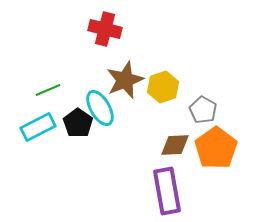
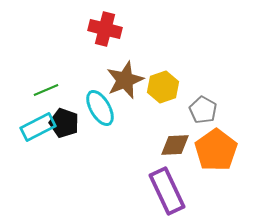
green line: moved 2 px left
black pentagon: moved 14 px left; rotated 16 degrees counterclockwise
orange pentagon: moved 2 px down
purple rectangle: rotated 15 degrees counterclockwise
